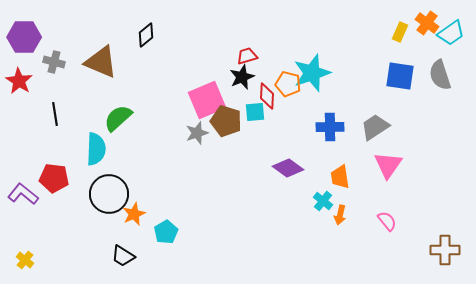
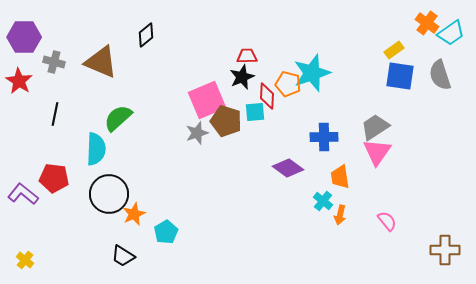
yellow rectangle: moved 6 px left, 18 px down; rotated 30 degrees clockwise
red trapezoid: rotated 15 degrees clockwise
black line: rotated 20 degrees clockwise
blue cross: moved 6 px left, 10 px down
pink triangle: moved 11 px left, 13 px up
